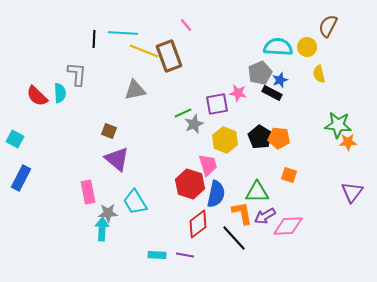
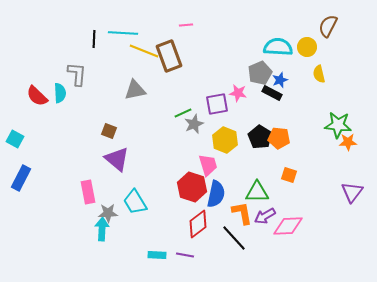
pink line at (186, 25): rotated 56 degrees counterclockwise
red hexagon at (190, 184): moved 2 px right, 3 px down
